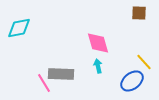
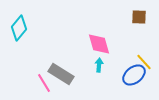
brown square: moved 4 px down
cyan diamond: rotated 40 degrees counterclockwise
pink diamond: moved 1 px right, 1 px down
cyan arrow: moved 1 px right, 1 px up; rotated 16 degrees clockwise
gray rectangle: rotated 30 degrees clockwise
blue ellipse: moved 2 px right, 6 px up
